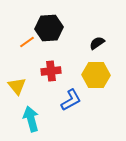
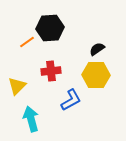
black hexagon: moved 1 px right
black semicircle: moved 6 px down
yellow triangle: rotated 24 degrees clockwise
